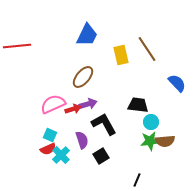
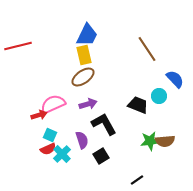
red line: moved 1 px right; rotated 8 degrees counterclockwise
yellow rectangle: moved 37 px left
brown ellipse: rotated 15 degrees clockwise
blue semicircle: moved 2 px left, 4 px up
black trapezoid: rotated 15 degrees clockwise
red arrow: moved 34 px left, 6 px down
cyan circle: moved 8 px right, 26 px up
cyan cross: moved 1 px right, 1 px up
black line: rotated 32 degrees clockwise
